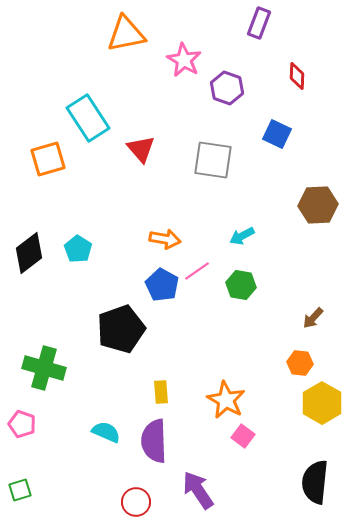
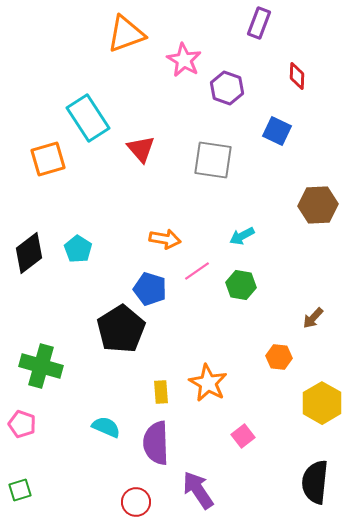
orange triangle: rotated 9 degrees counterclockwise
blue square: moved 3 px up
blue pentagon: moved 12 px left, 4 px down; rotated 12 degrees counterclockwise
black pentagon: rotated 12 degrees counterclockwise
orange hexagon: moved 21 px left, 6 px up
green cross: moved 3 px left, 2 px up
orange star: moved 18 px left, 17 px up
cyan semicircle: moved 5 px up
pink square: rotated 15 degrees clockwise
purple semicircle: moved 2 px right, 2 px down
